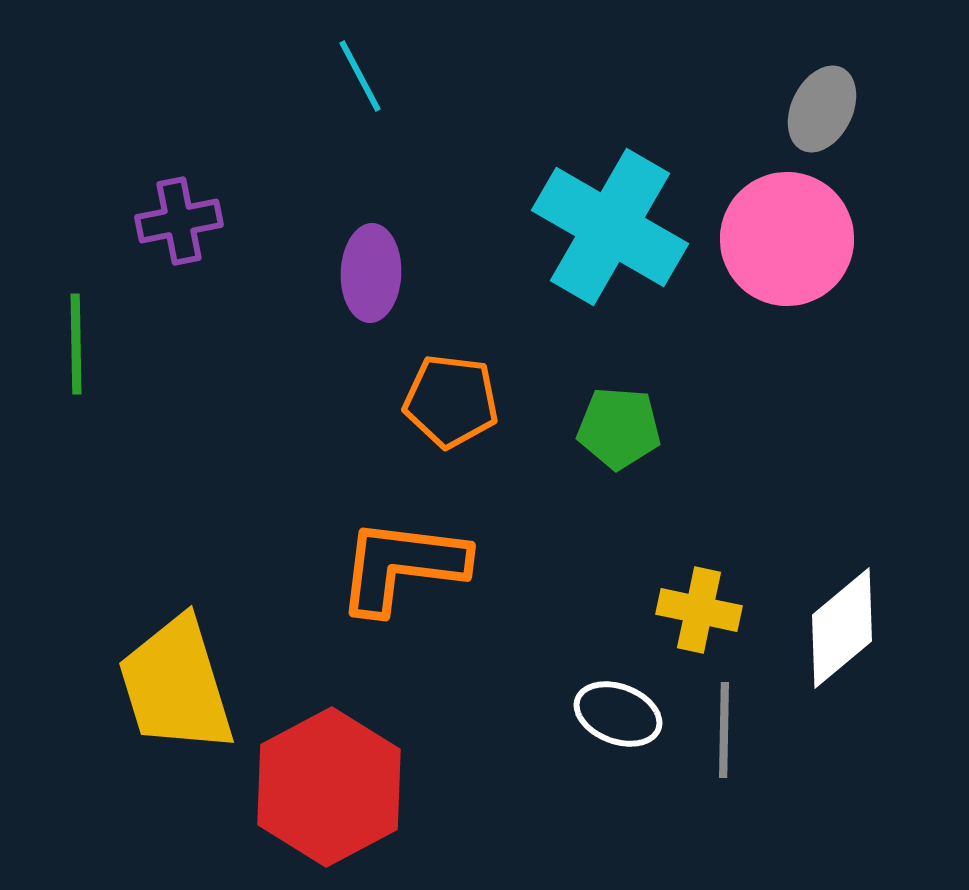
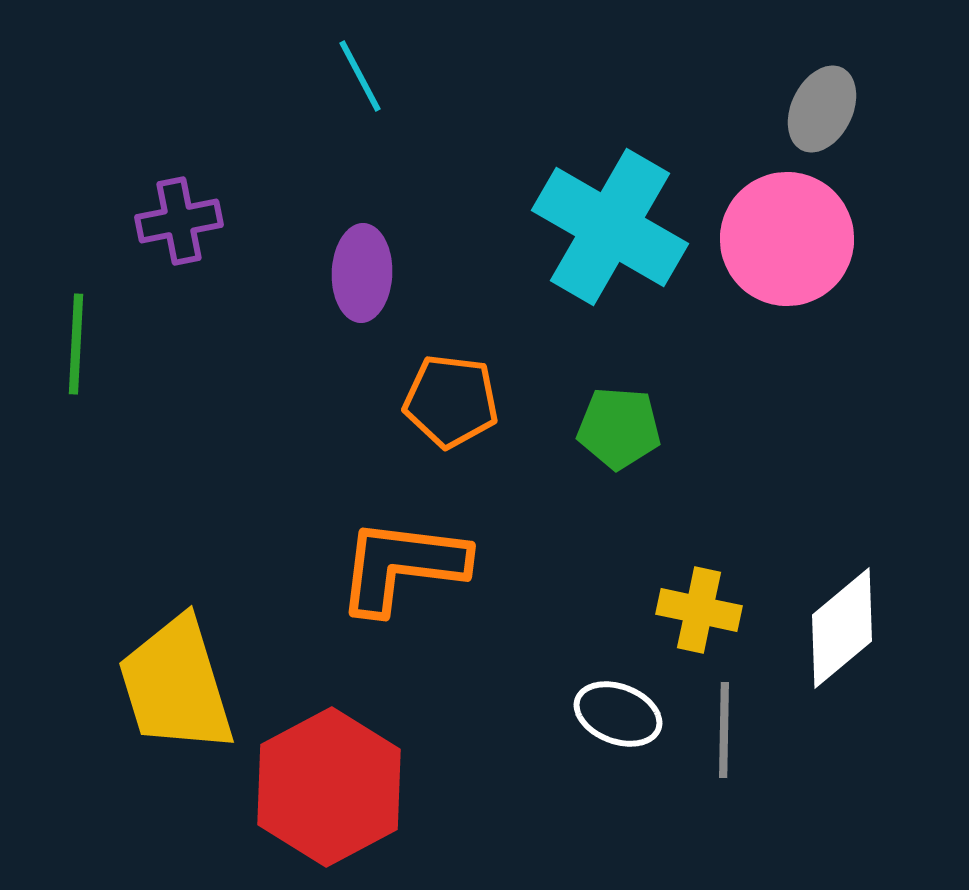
purple ellipse: moved 9 px left
green line: rotated 4 degrees clockwise
